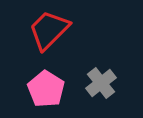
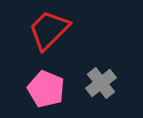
pink pentagon: rotated 9 degrees counterclockwise
